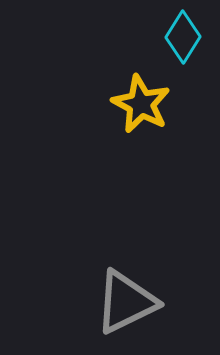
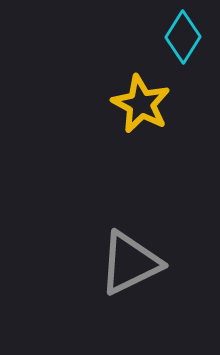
gray triangle: moved 4 px right, 39 px up
